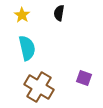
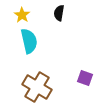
cyan semicircle: moved 2 px right, 7 px up
purple square: moved 1 px right
brown cross: moved 2 px left
